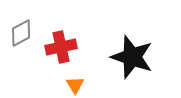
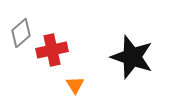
gray diamond: rotated 12 degrees counterclockwise
red cross: moved 9 px left, 3 px down
